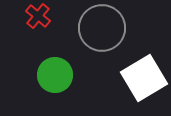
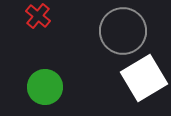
gray circle: moved 21 px right, 3 px down
green circle: moved 10 px left, 12 px down
